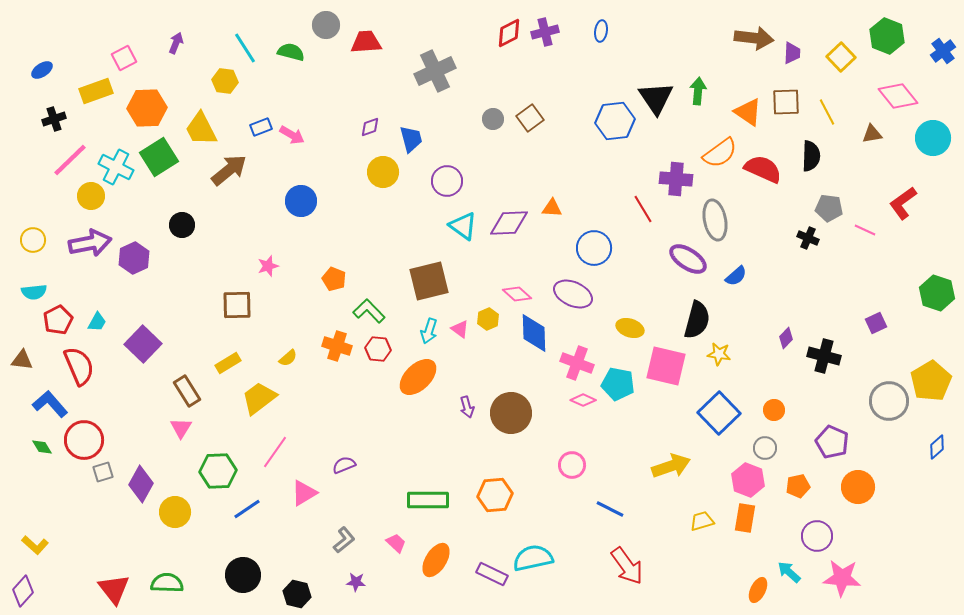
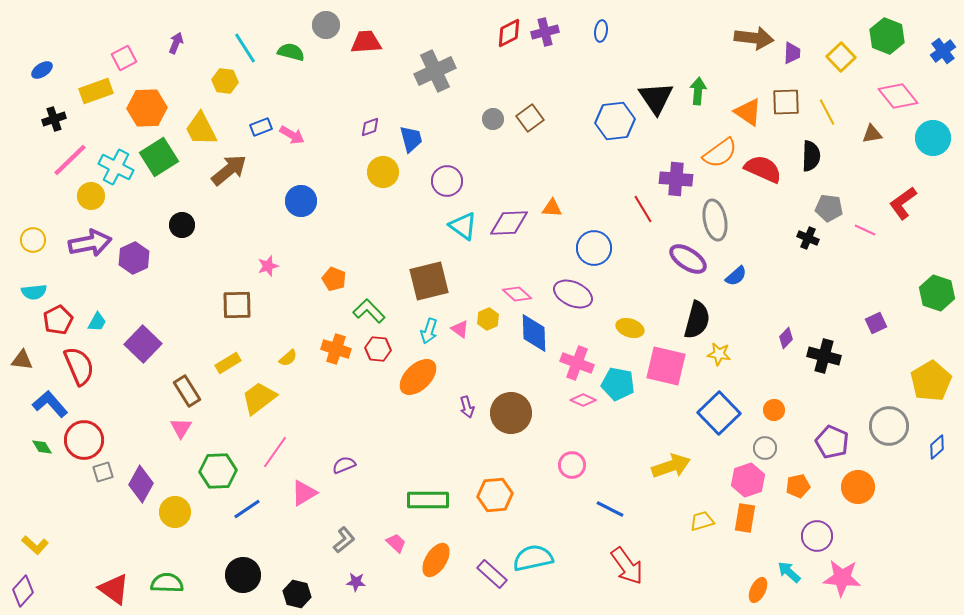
orange cross at (337, 346): moved 1 px left, 3 px down
gray circle at (889, 401): moved 25 px down
pink hexagon at (748, 480): rotated 20 degrees clockwise
purple rectangle at (492, 574): rotated 16 degrees clockwise
red triangle at (114, 589): rotated 16 degrees counterclockwise
